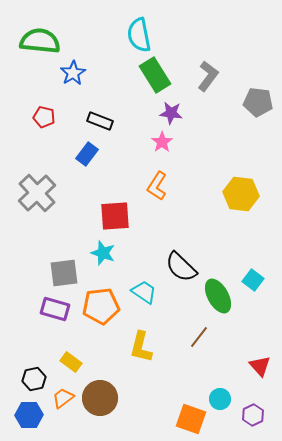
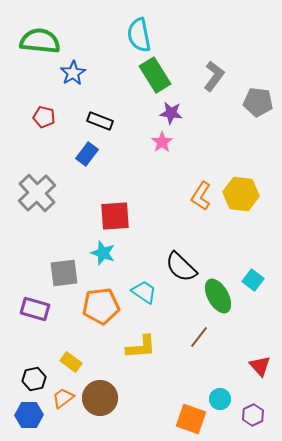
gray L-shape: moved 6 px right
orange L-shape: moved 44 px right, 10 px down
purple rectangle: moved 20 px left
yellow L-shape: rotated 108 degrees counterclockwise
